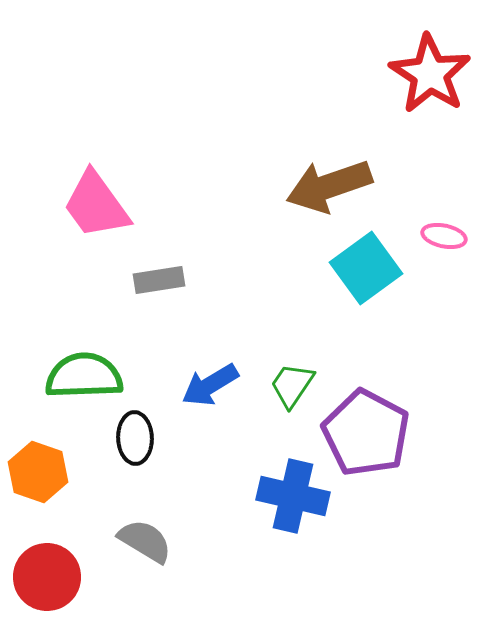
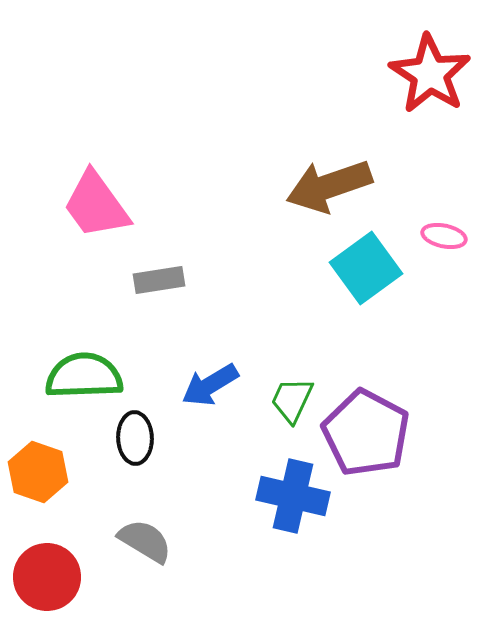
green trapezoid: moved 15 px down; rotated 9 degrees counterclockwise
